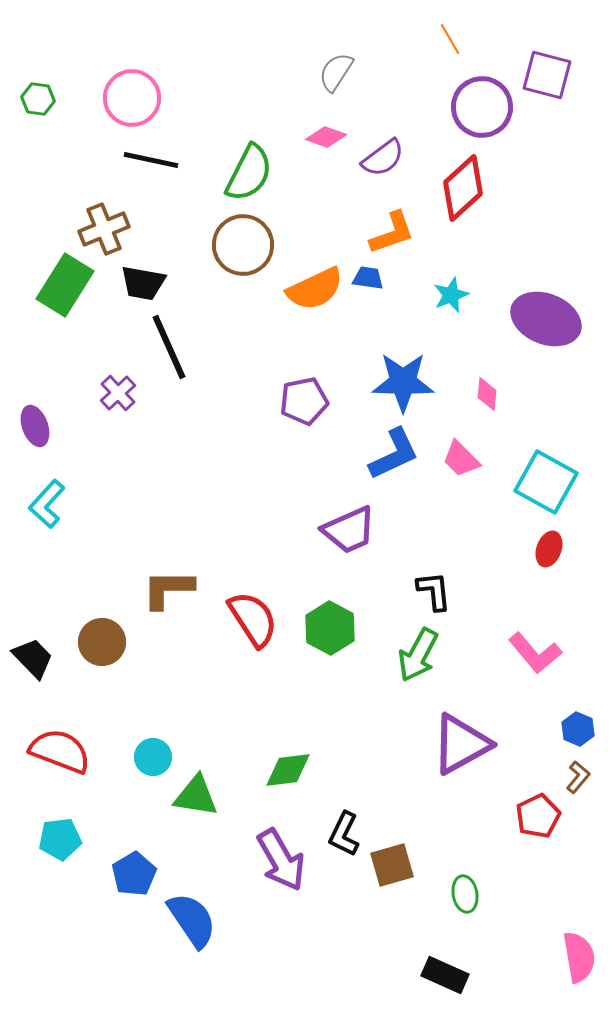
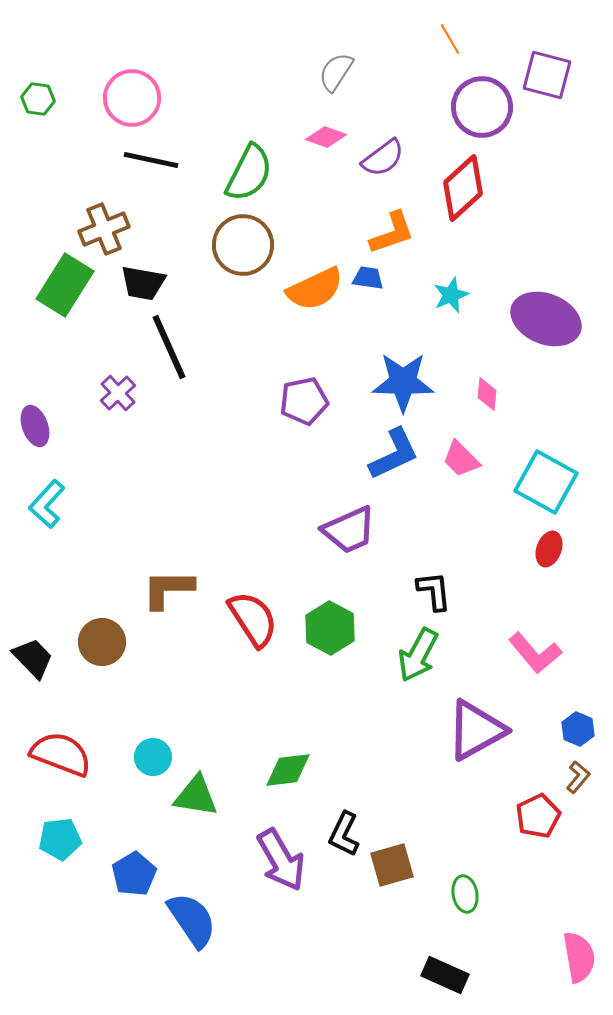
purple triangle at (461, 744): moved 15 px right, 14 px up
red semicircle at (60, 751): moved 1 px right, 3 px down
